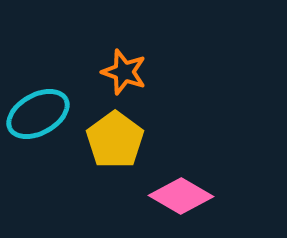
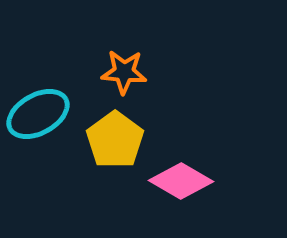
orange star: rotated 15 degrees counterclockwise
pink diamond: moved 15 px up
